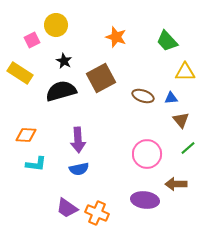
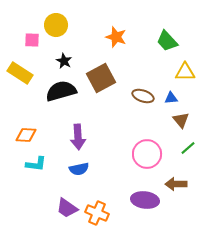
pink square: rotated 28 degrees clockwise
purple arrow: moved 3 px up
